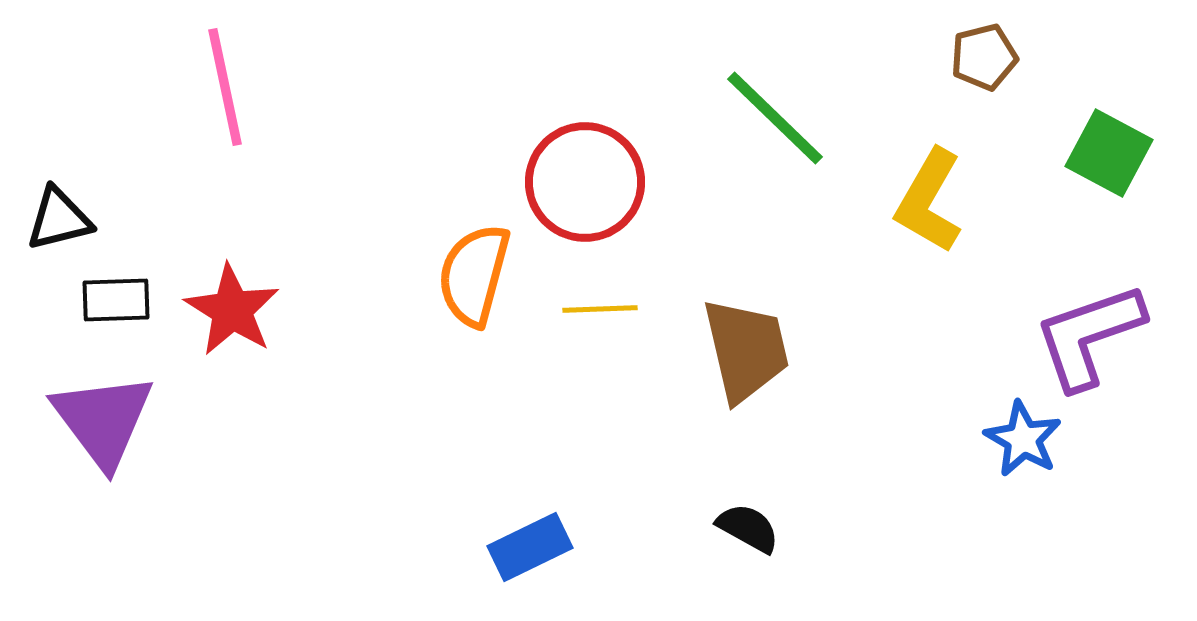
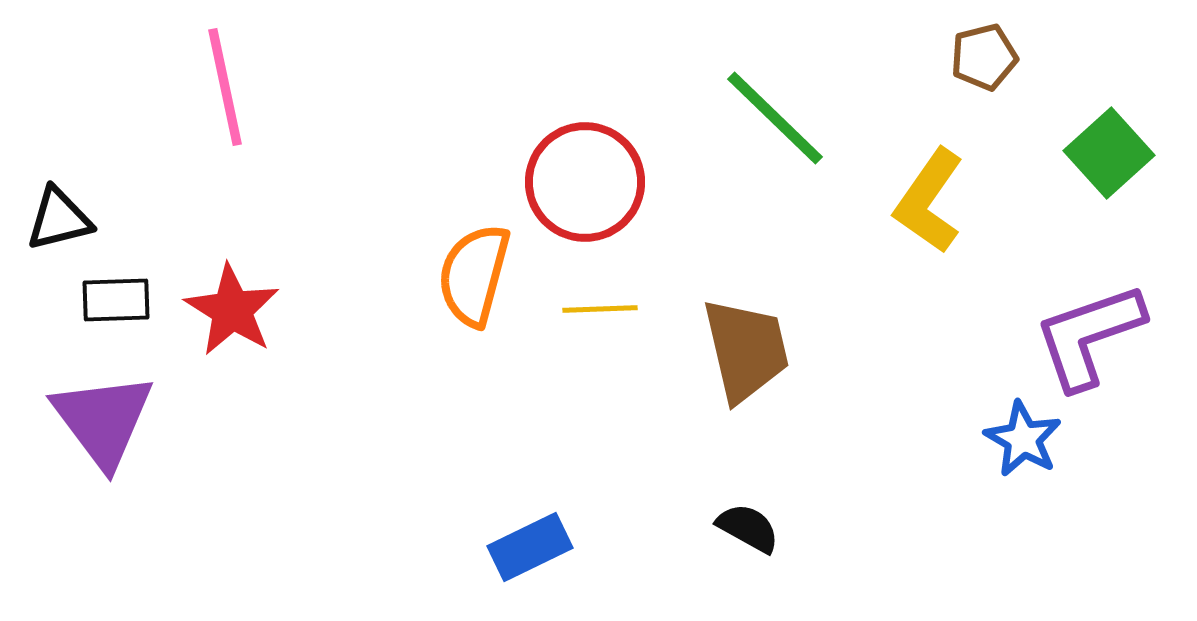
green square: rotated 20 degrees clockwise
yellow L-shape: rotated 5 degrees clockwise
